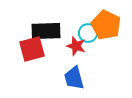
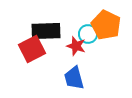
cyan circle: moved 1 px down
red square: rotated 12 degrees counterclockwise
